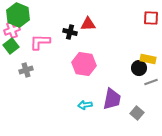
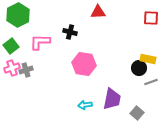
green hexagon: rotated 10 degrees clockwise
red triangle: moved 10 px right, 12 px up
pink cross: moved 38 px down
